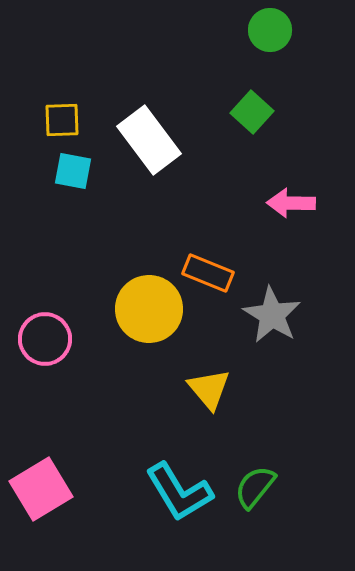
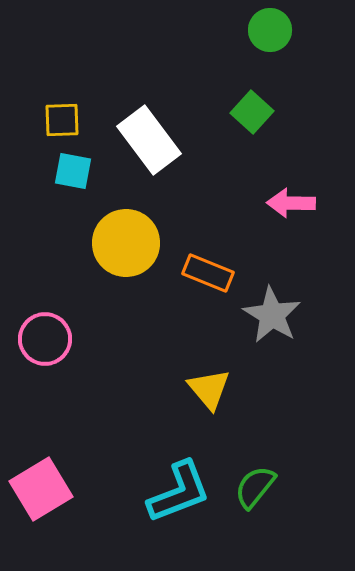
yellow circle: moved 23 px left, 66 px up
cyan L-shape: rotated 80 degrees counterclockwise
